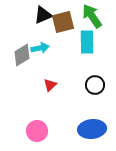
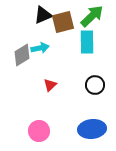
green arrow: rotated 80 degrees clockwise
pink circle: moved 2 px right
